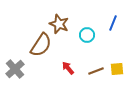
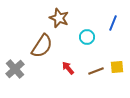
brown star: moved 6 px up
cyan circle: moved 2 px down
brown semicircle: moved 1 px right, 1 px down
yellow square: moved 2 px up
